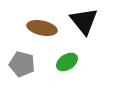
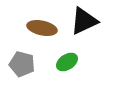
black triangle: rotated 44 degrees clockwise
